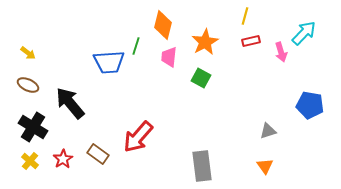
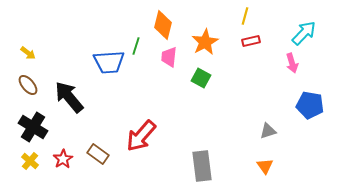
pink arrow: moved 11 px right, 11 px down
brown ellipse: rotated 25 degrees clockwise
black arrow: moved 1 px left, 6 px up
red arrow: moved 3 px right, 1 px up
